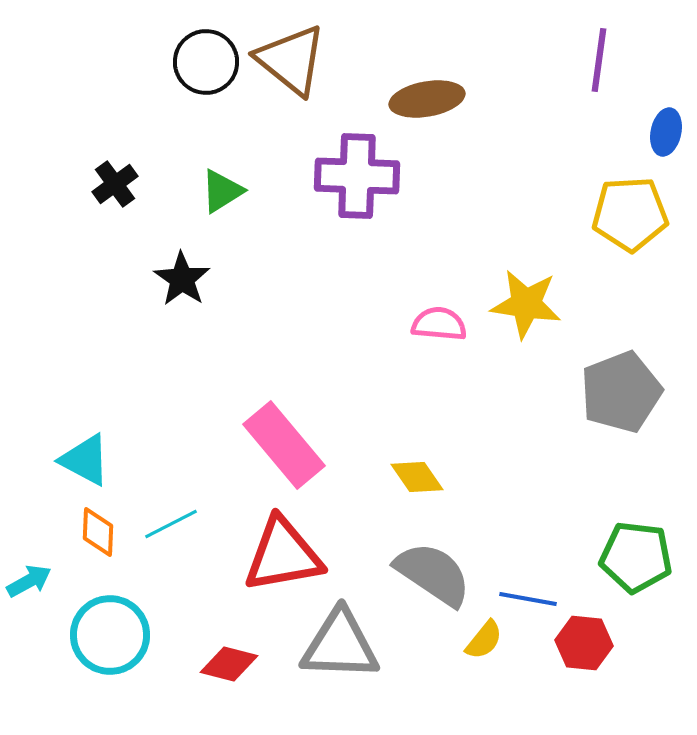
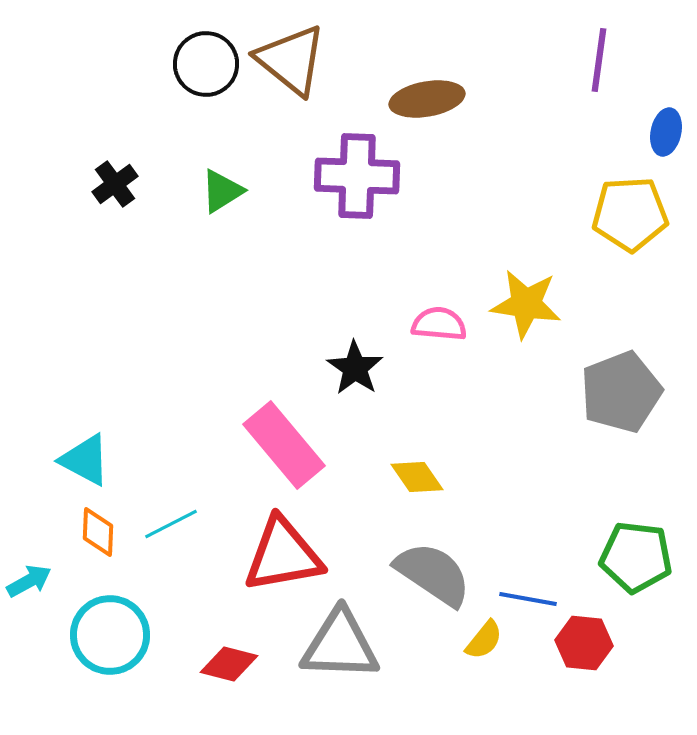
black circle: moved 2 px down
black star: moved 173 px right, 89 px down
